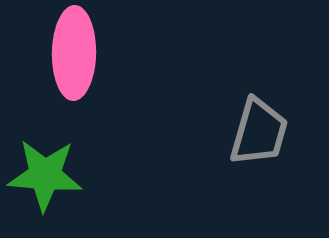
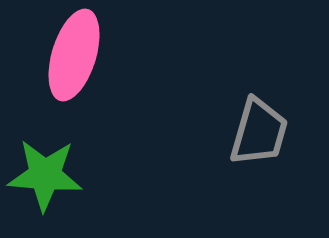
pink ellipse: moved 2 px down; rotated 16 degrees clockwise
